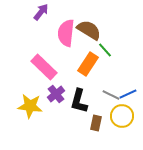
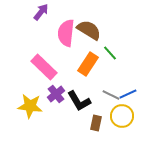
green line: moved 5 px right, 3 px down
black L-shape: rotated 45 degrees counterclockwise
